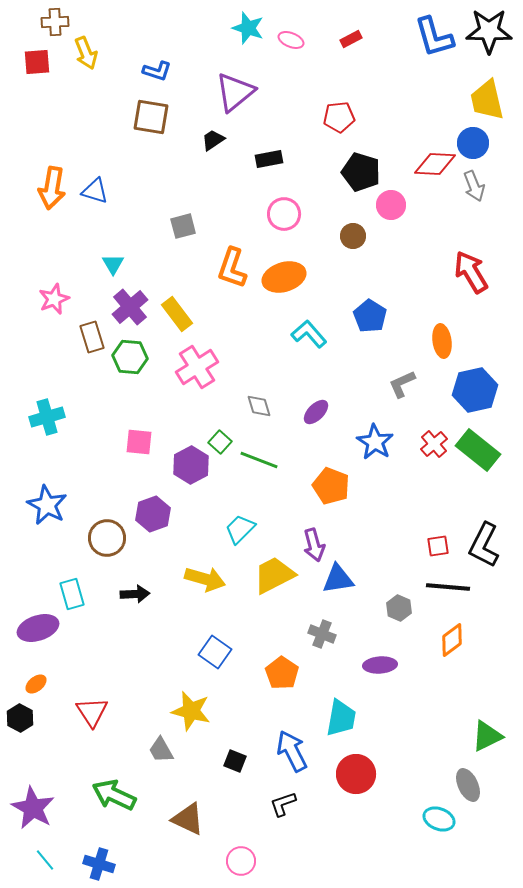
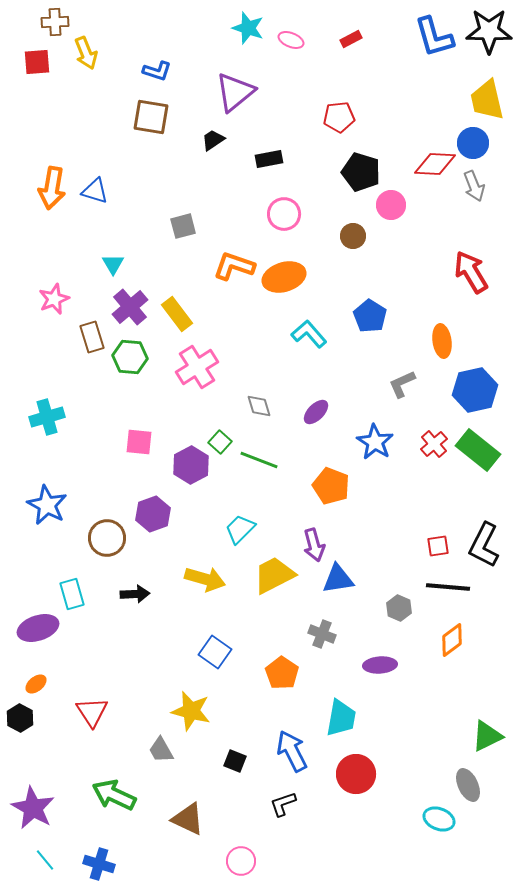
orange L-shape at (232, 268): moved 2 px right, 2 px up; rotated 90 degrees clockwise
